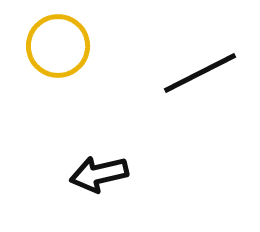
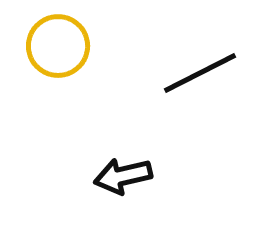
black arrow: moved 24 px right, 2 px down
